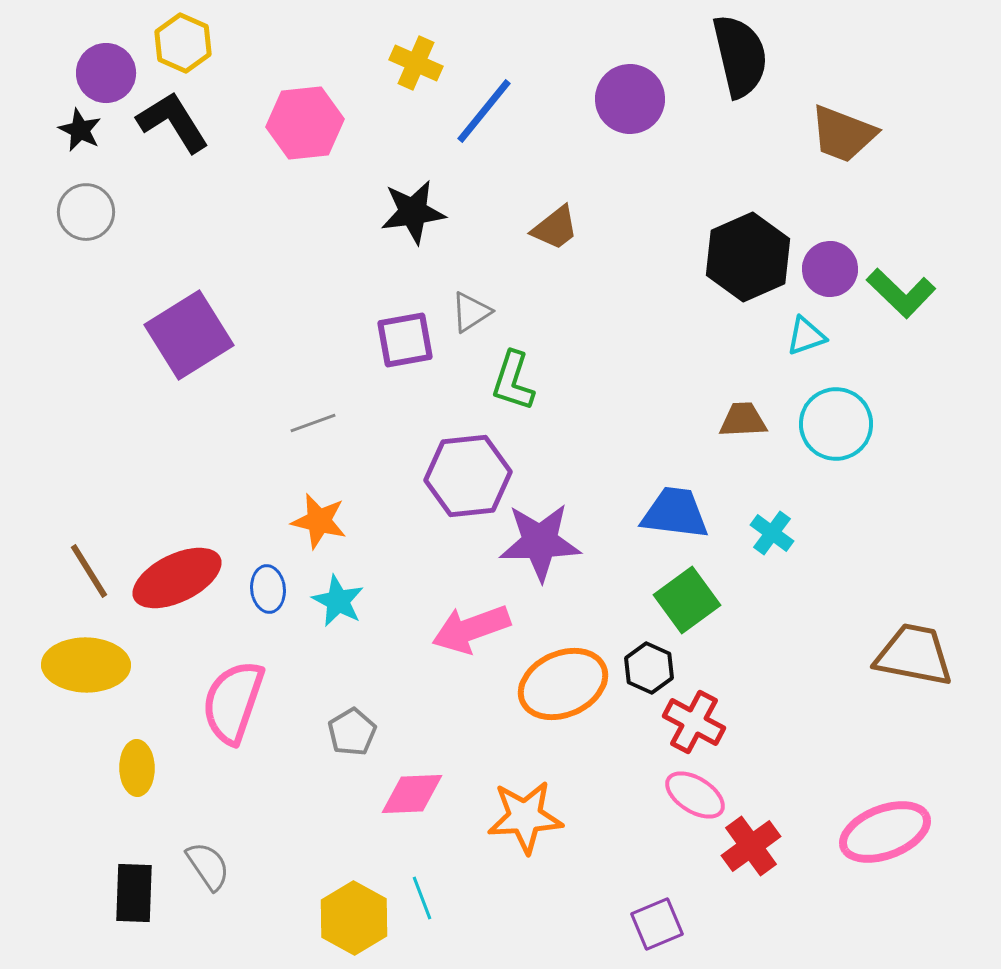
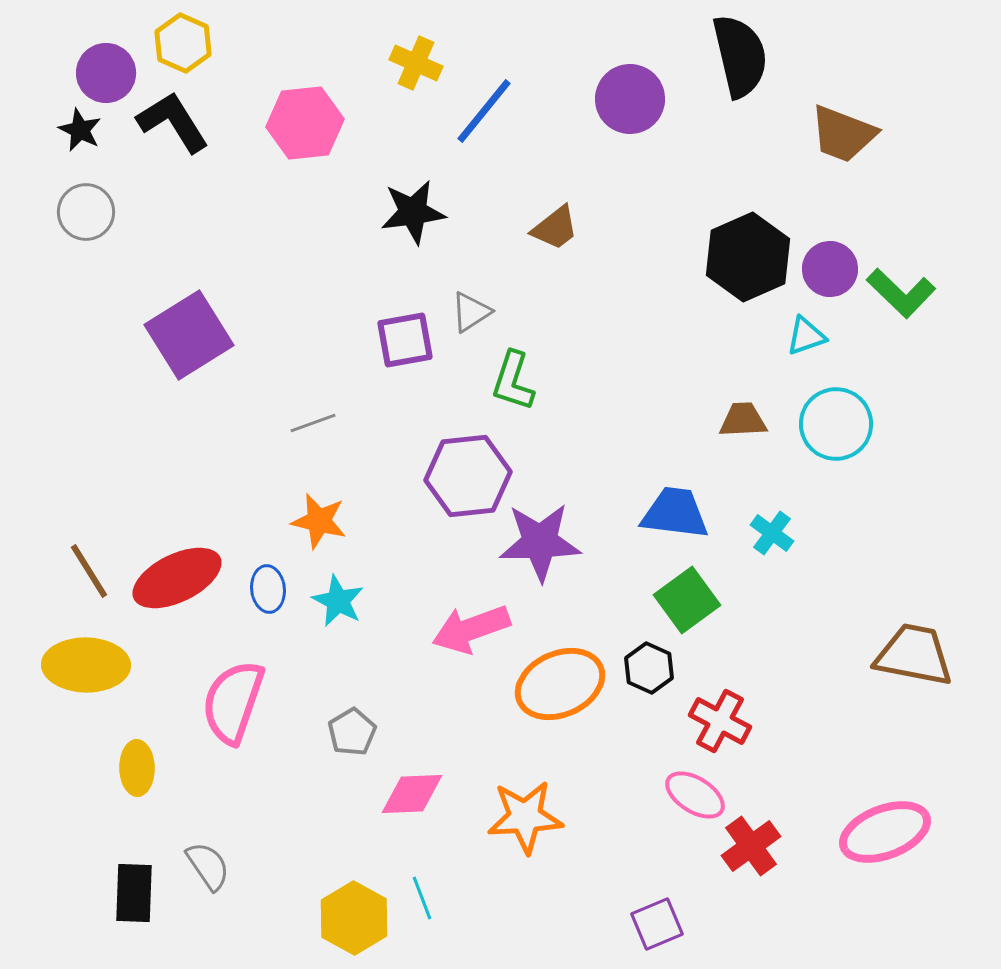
orange ellipse at (563, 684): moved 3 px left
red cross at (694, 722): moved 26 px right, 1 px up
